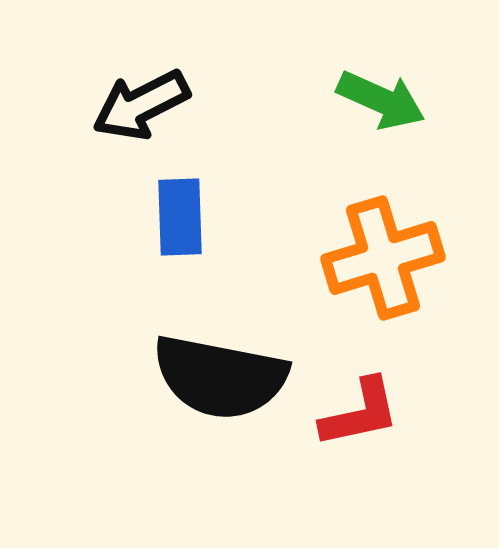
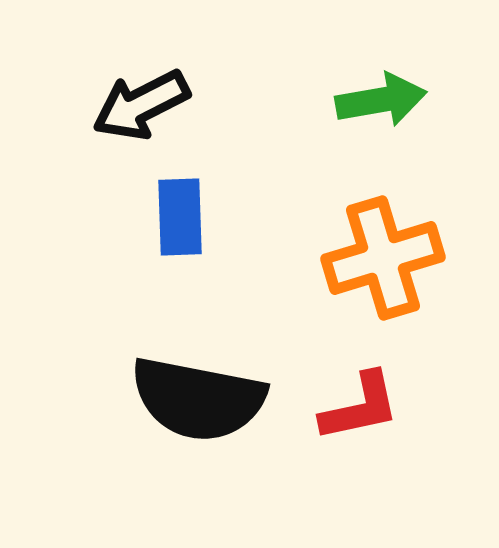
green arrow: rotated 34 degrees counterclockwise
black semicircle: moved 22 px left, 22 px down
red L-shape: moved 6 px up
